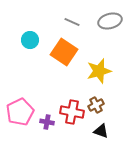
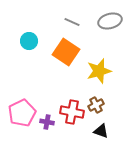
cyan circle: moved 1 px left, 1 px down
orange square: moved 2 px right
pink pentagon: moved 2 px right, 1 px down
